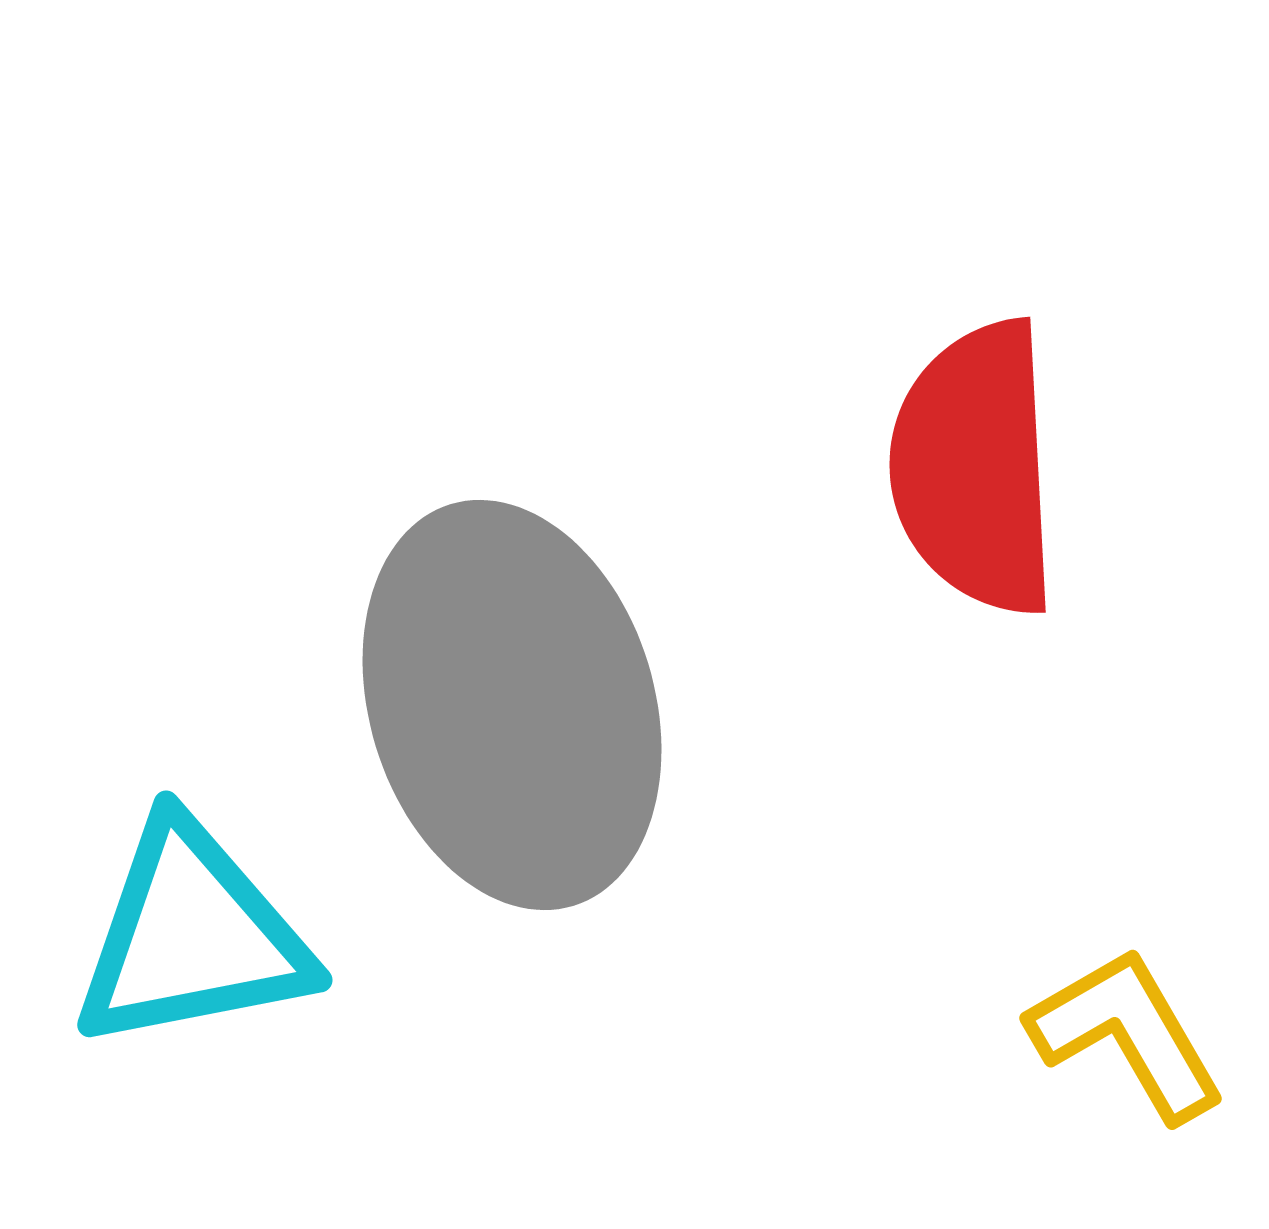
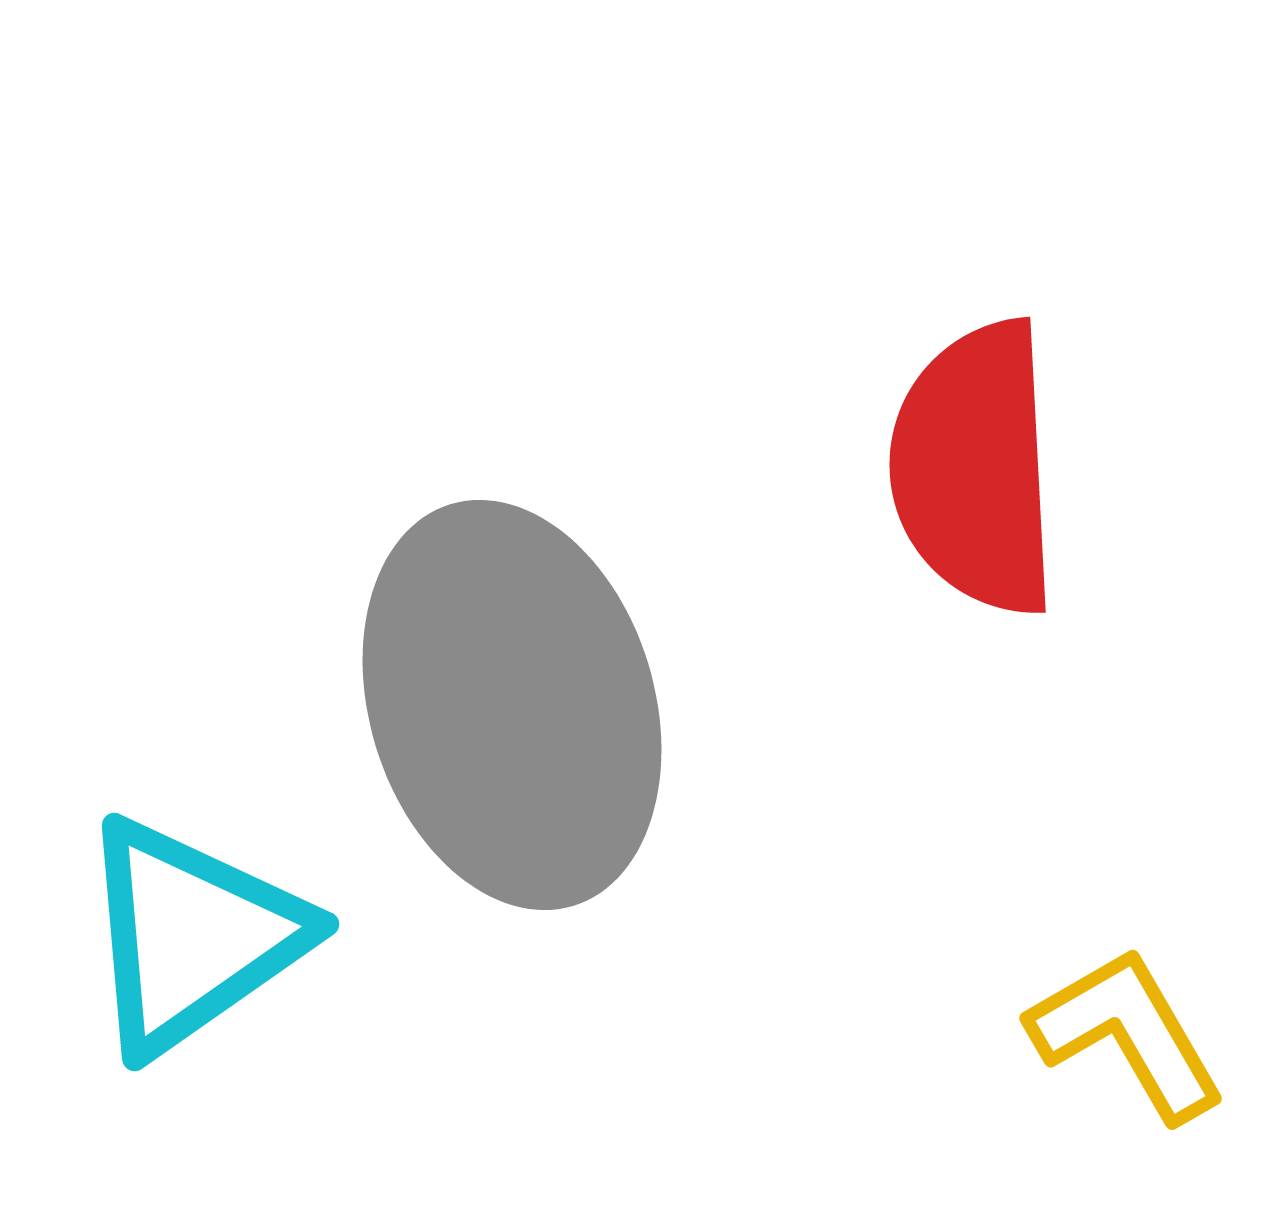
cyan triangle: rotated 24 degrees counterclockwise
